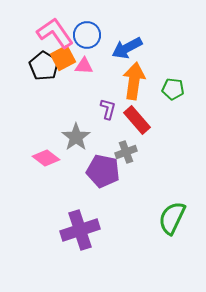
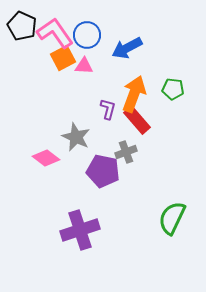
black pentagon: moved 22 px left, 40 px up; rotated 8 degrees counterclockwise
orange arrow: moved 13 px down; rotated 12 degrees clockwise
gray star: rotated 12 degrees counterclockwise
